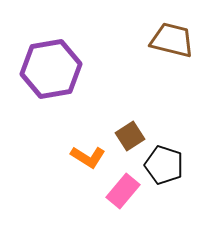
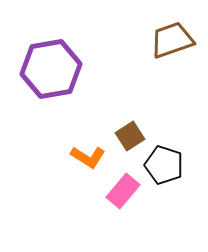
brown trapezoid: rotated 33 degrees counterclockwise
